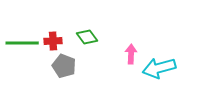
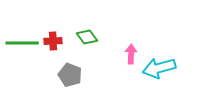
gray pentagon: moved 6 px right, 9 px down
